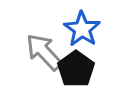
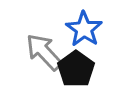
blue star: moved 2 px right
